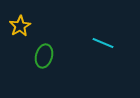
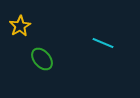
green ellipse: moved 2 px left, 3 px down; rotated 55 degrees counterclockwise
